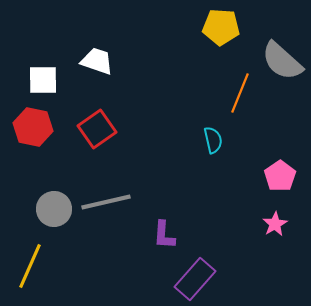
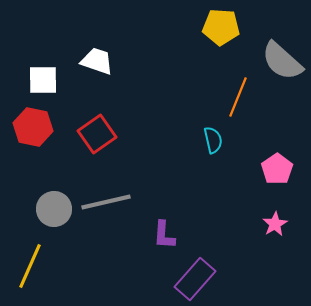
orange line: moved 2 px left, 4 px down
red square: moved 5 px down
pink pentagon: moved 3 px left, 7 px up
